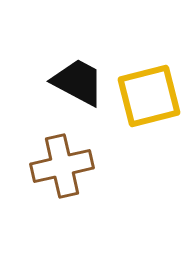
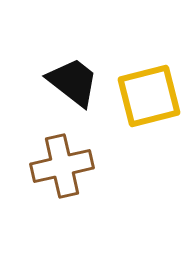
black trapezoid: moved 5 px left; rotated 10 degrees clockwise
